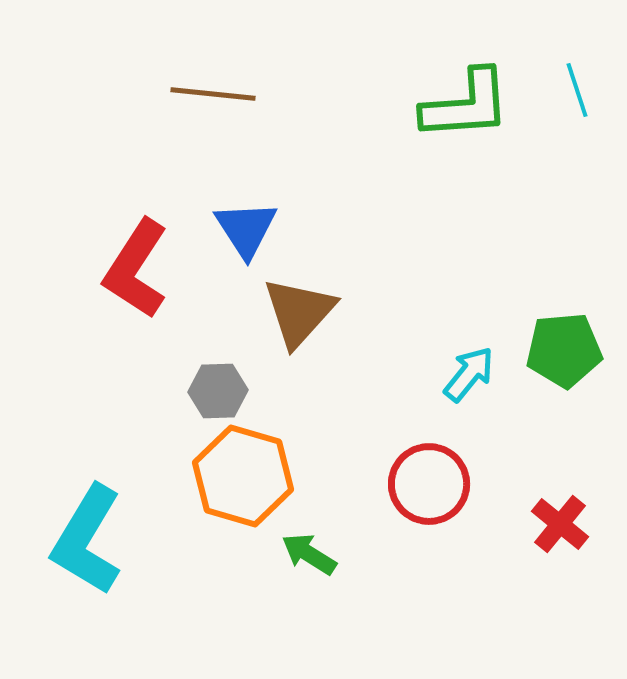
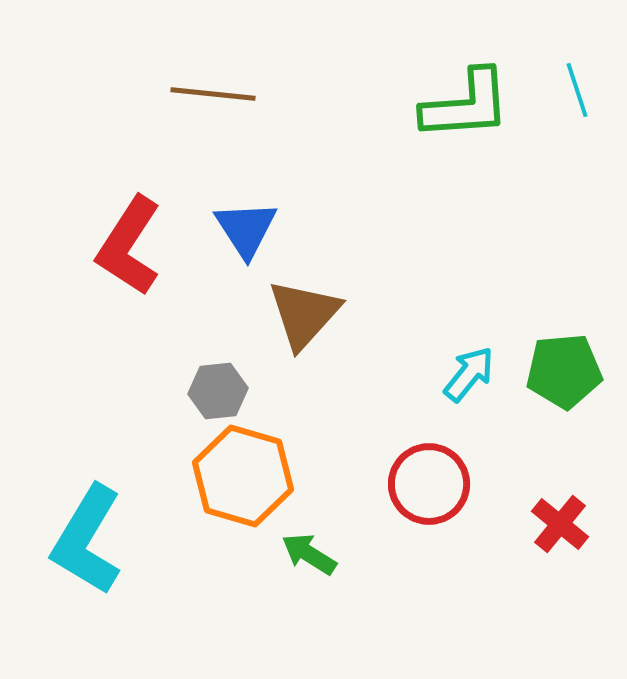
red L-shape: moved 7 px left, 23 px up
brown triangle: moved 5 px right, 2 px down
green pentagon: moved 21 px down
gray hexagon: rotated 4 degrees counterclockwise
